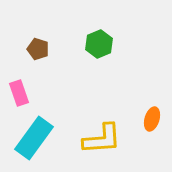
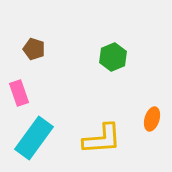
green hexagon: moved 14 px right, 13 px down
brown pentagon: moved 4 px left
